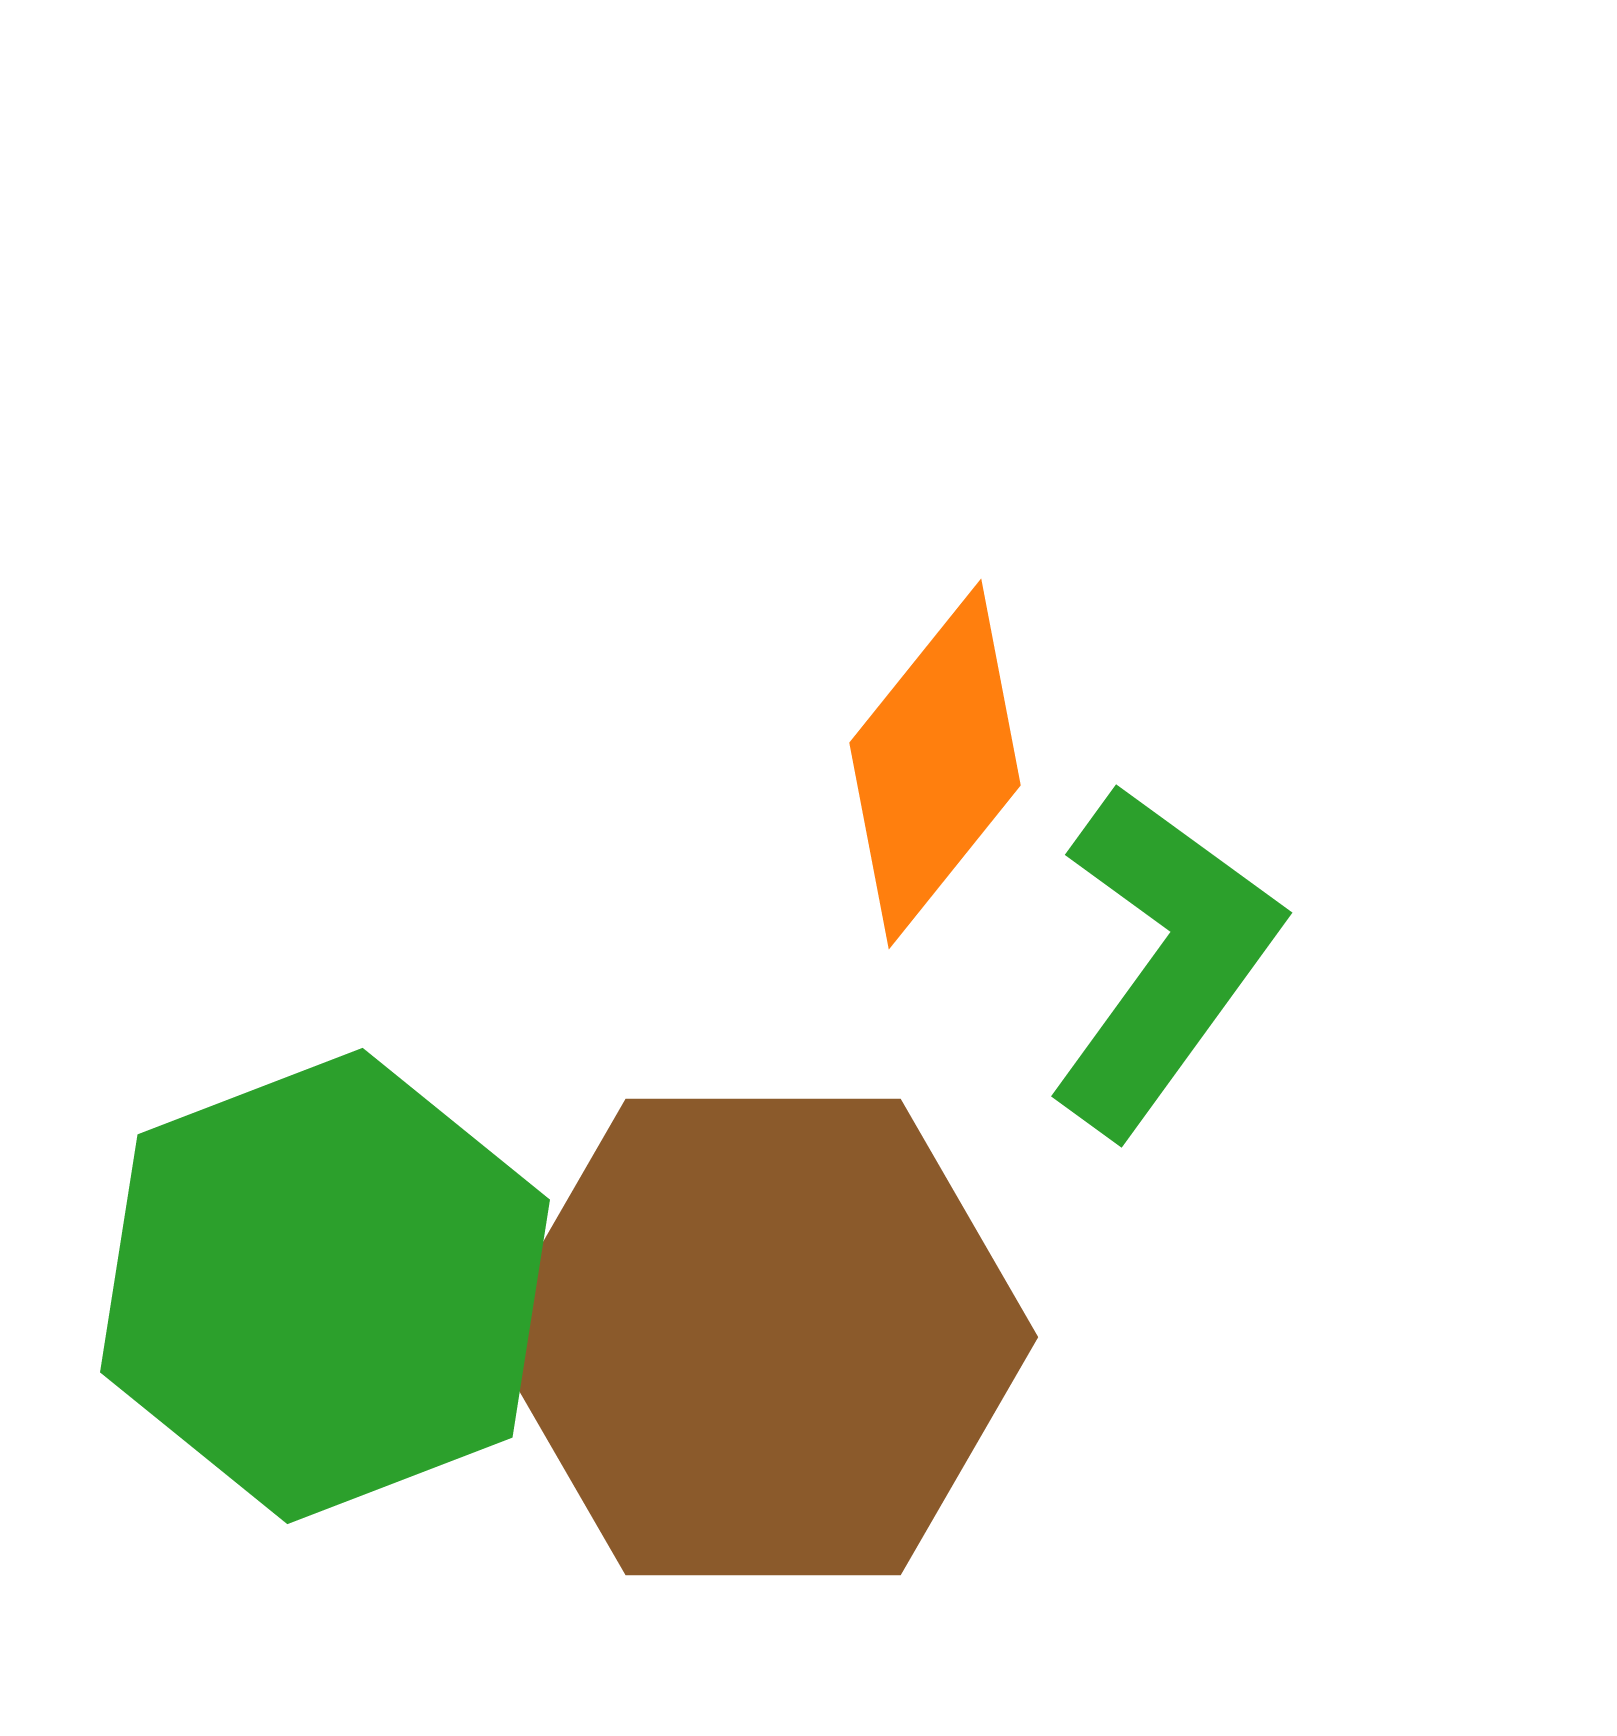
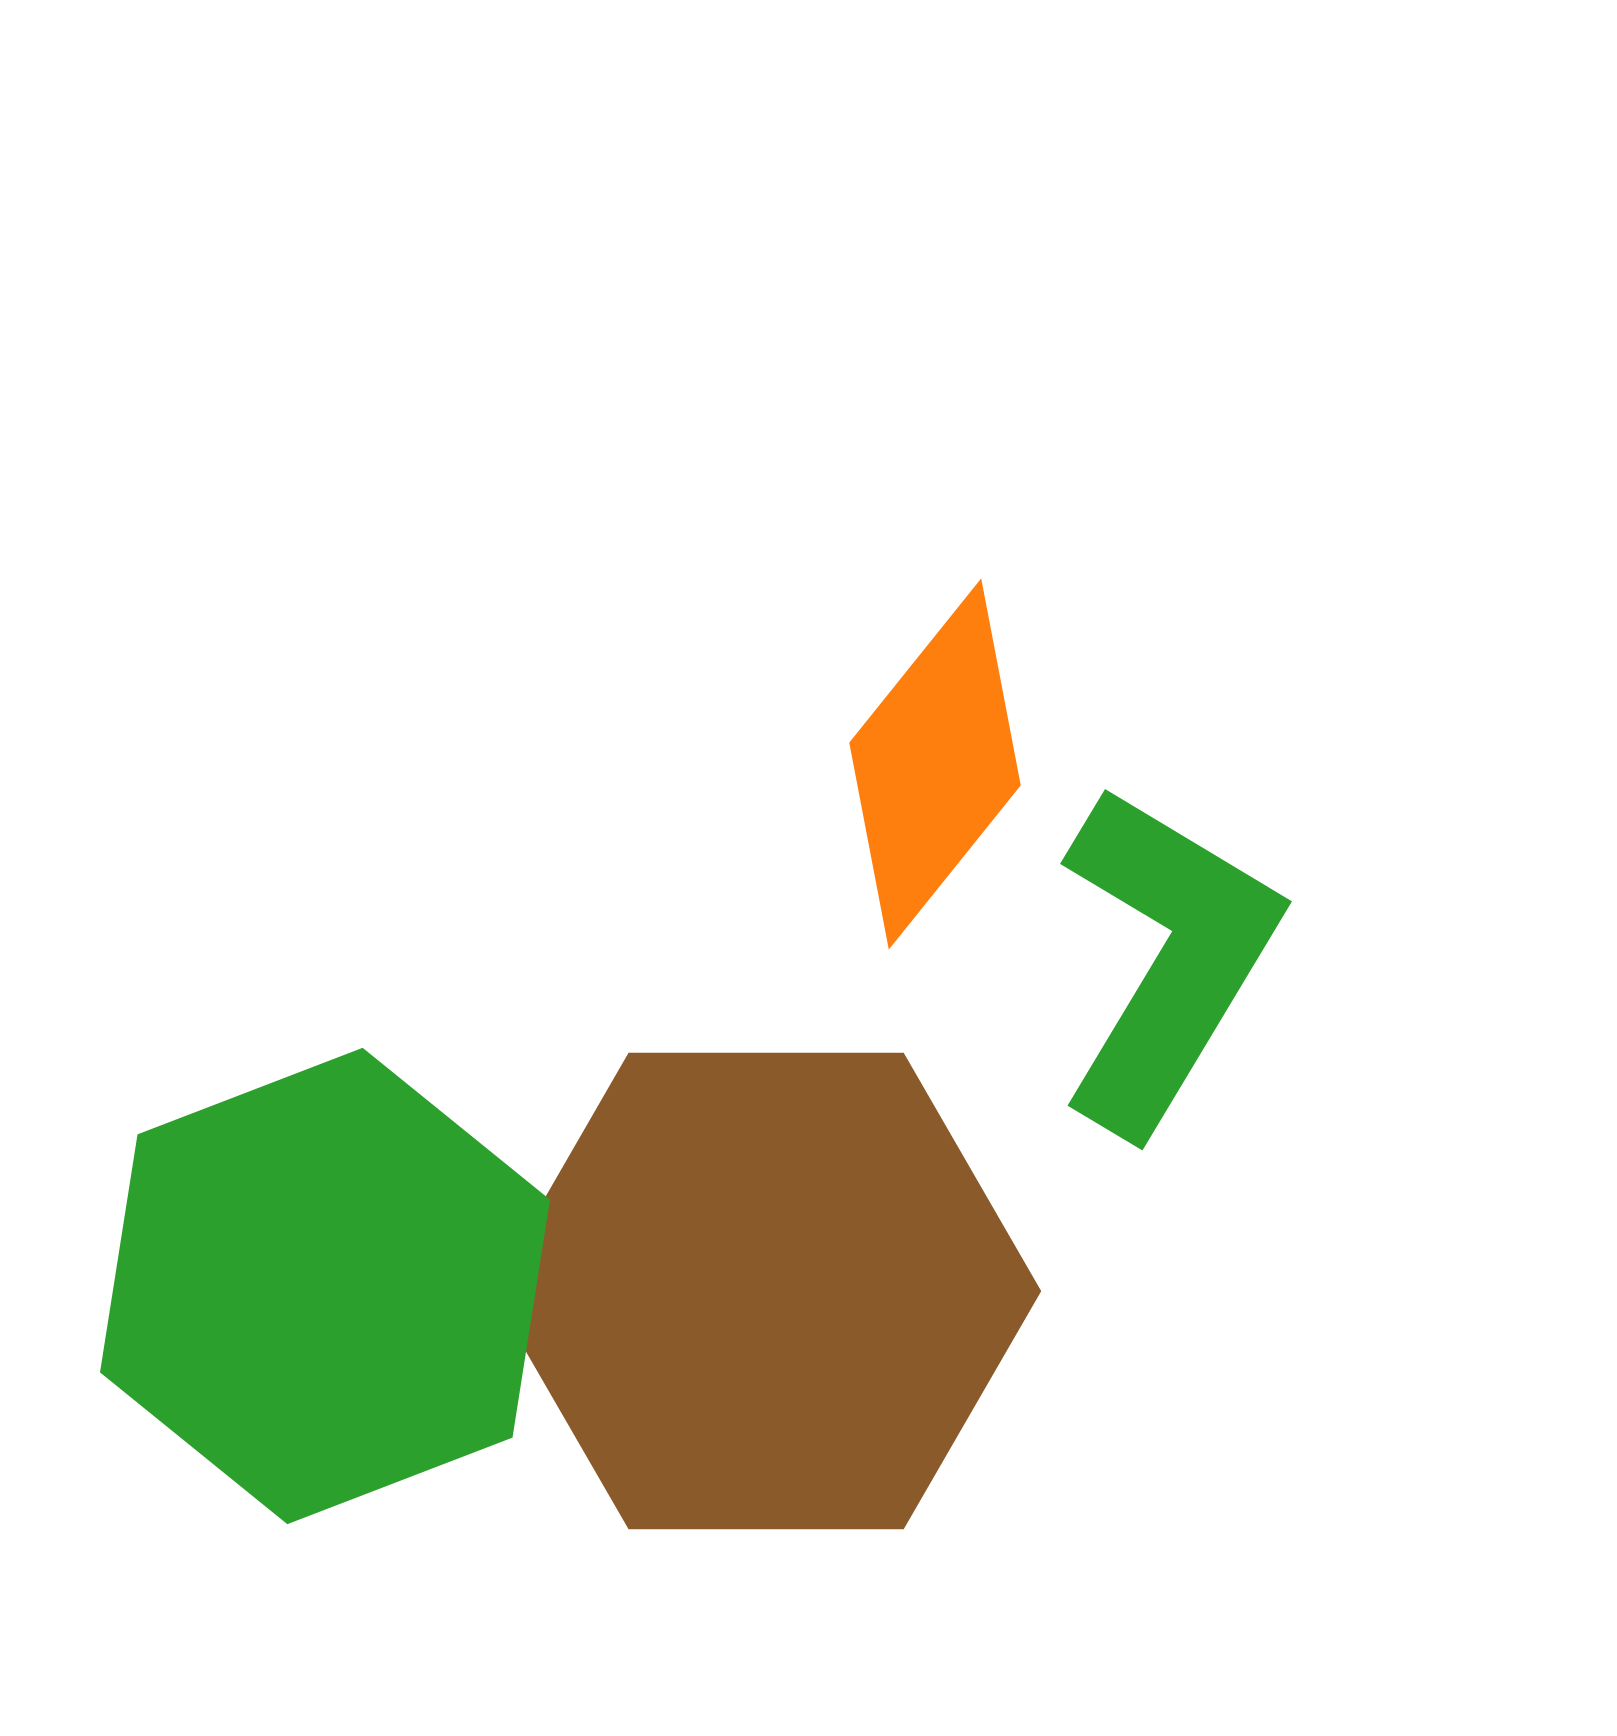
green L-shape: moved 4 px right; rotated 5 degrees counterclockwise
brown hexagon: moved 3 px right, 46 px up
